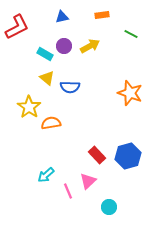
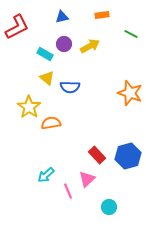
purple circle: moved 2 px up
pink triangle: moved 1 px left, 2 px up
